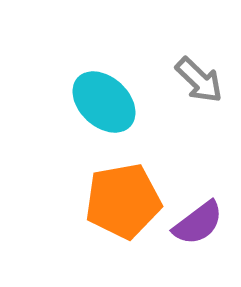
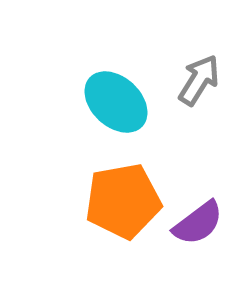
gray arrow: rotated 102 degrees counterclockwise
cyan ellipse: moved 12 px right
